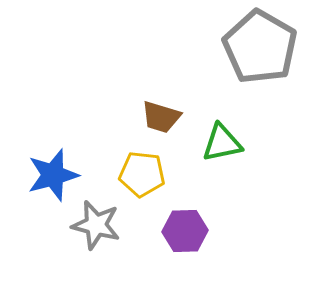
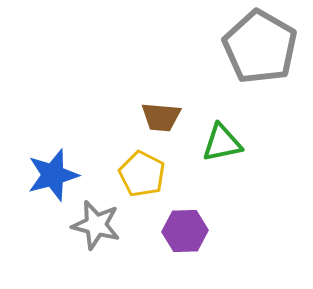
brown trapezoid: rotated 12 degrees counterclockwise
yellow pentagon: rotated 21 degrees clockwise
